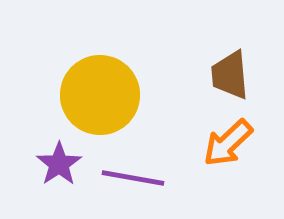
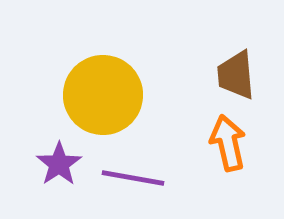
brown trapezoid: moved 6 px right
yellow circle: moved 3 px right
orange arrow: rotated 120 degrees clockwise
